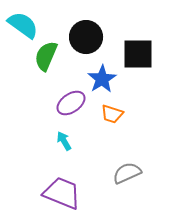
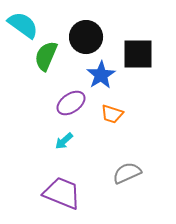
blue star: moved 1 px left, 4 px up
cyan arrow: rotated 102 degrees counterclockwise
